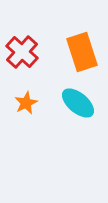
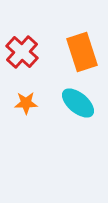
orange star: rotated 25 degrees clockwise
